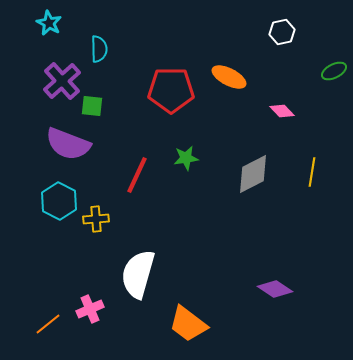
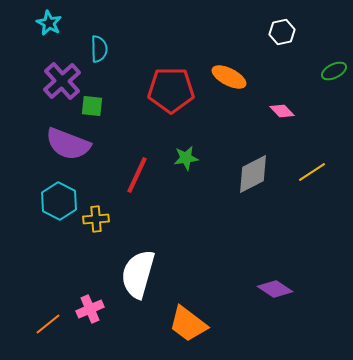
yellow line: rotated 48 degrees clockwise
